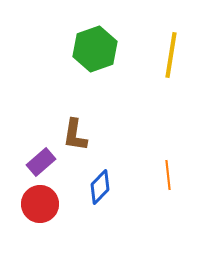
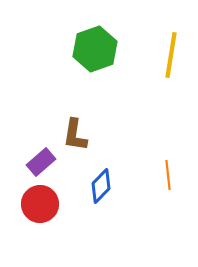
blue diamond: moved 1 px right, 1 px up
